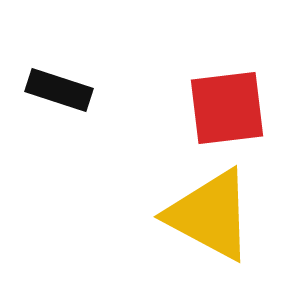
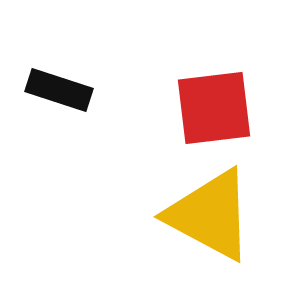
red square: moved 13 px left
